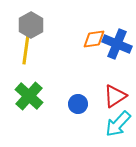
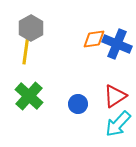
gray hexagon: moved 3 px down
